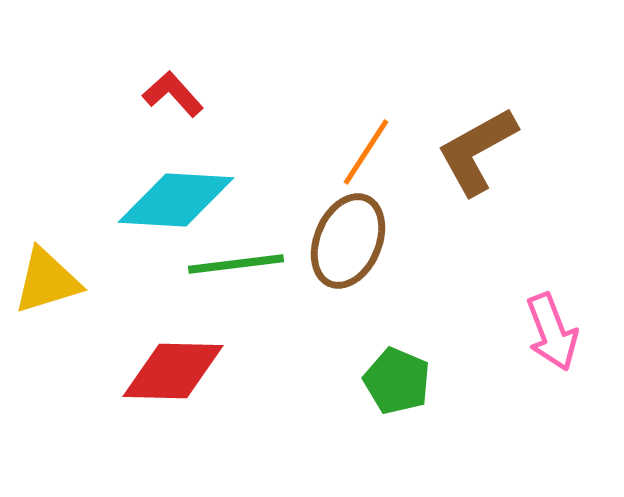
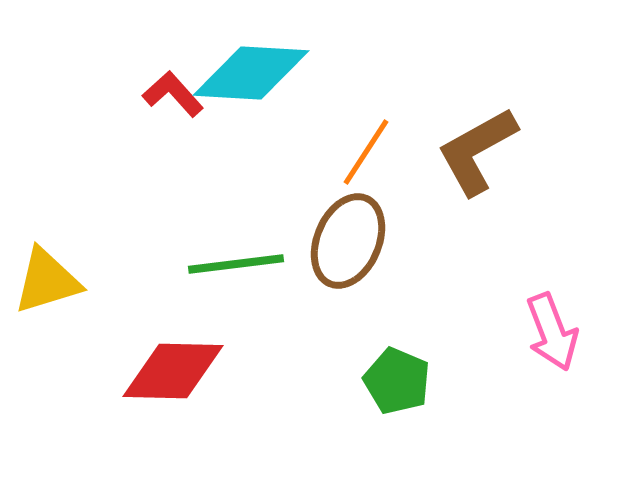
cyan diamond: moved 75 px right, 127 px up
